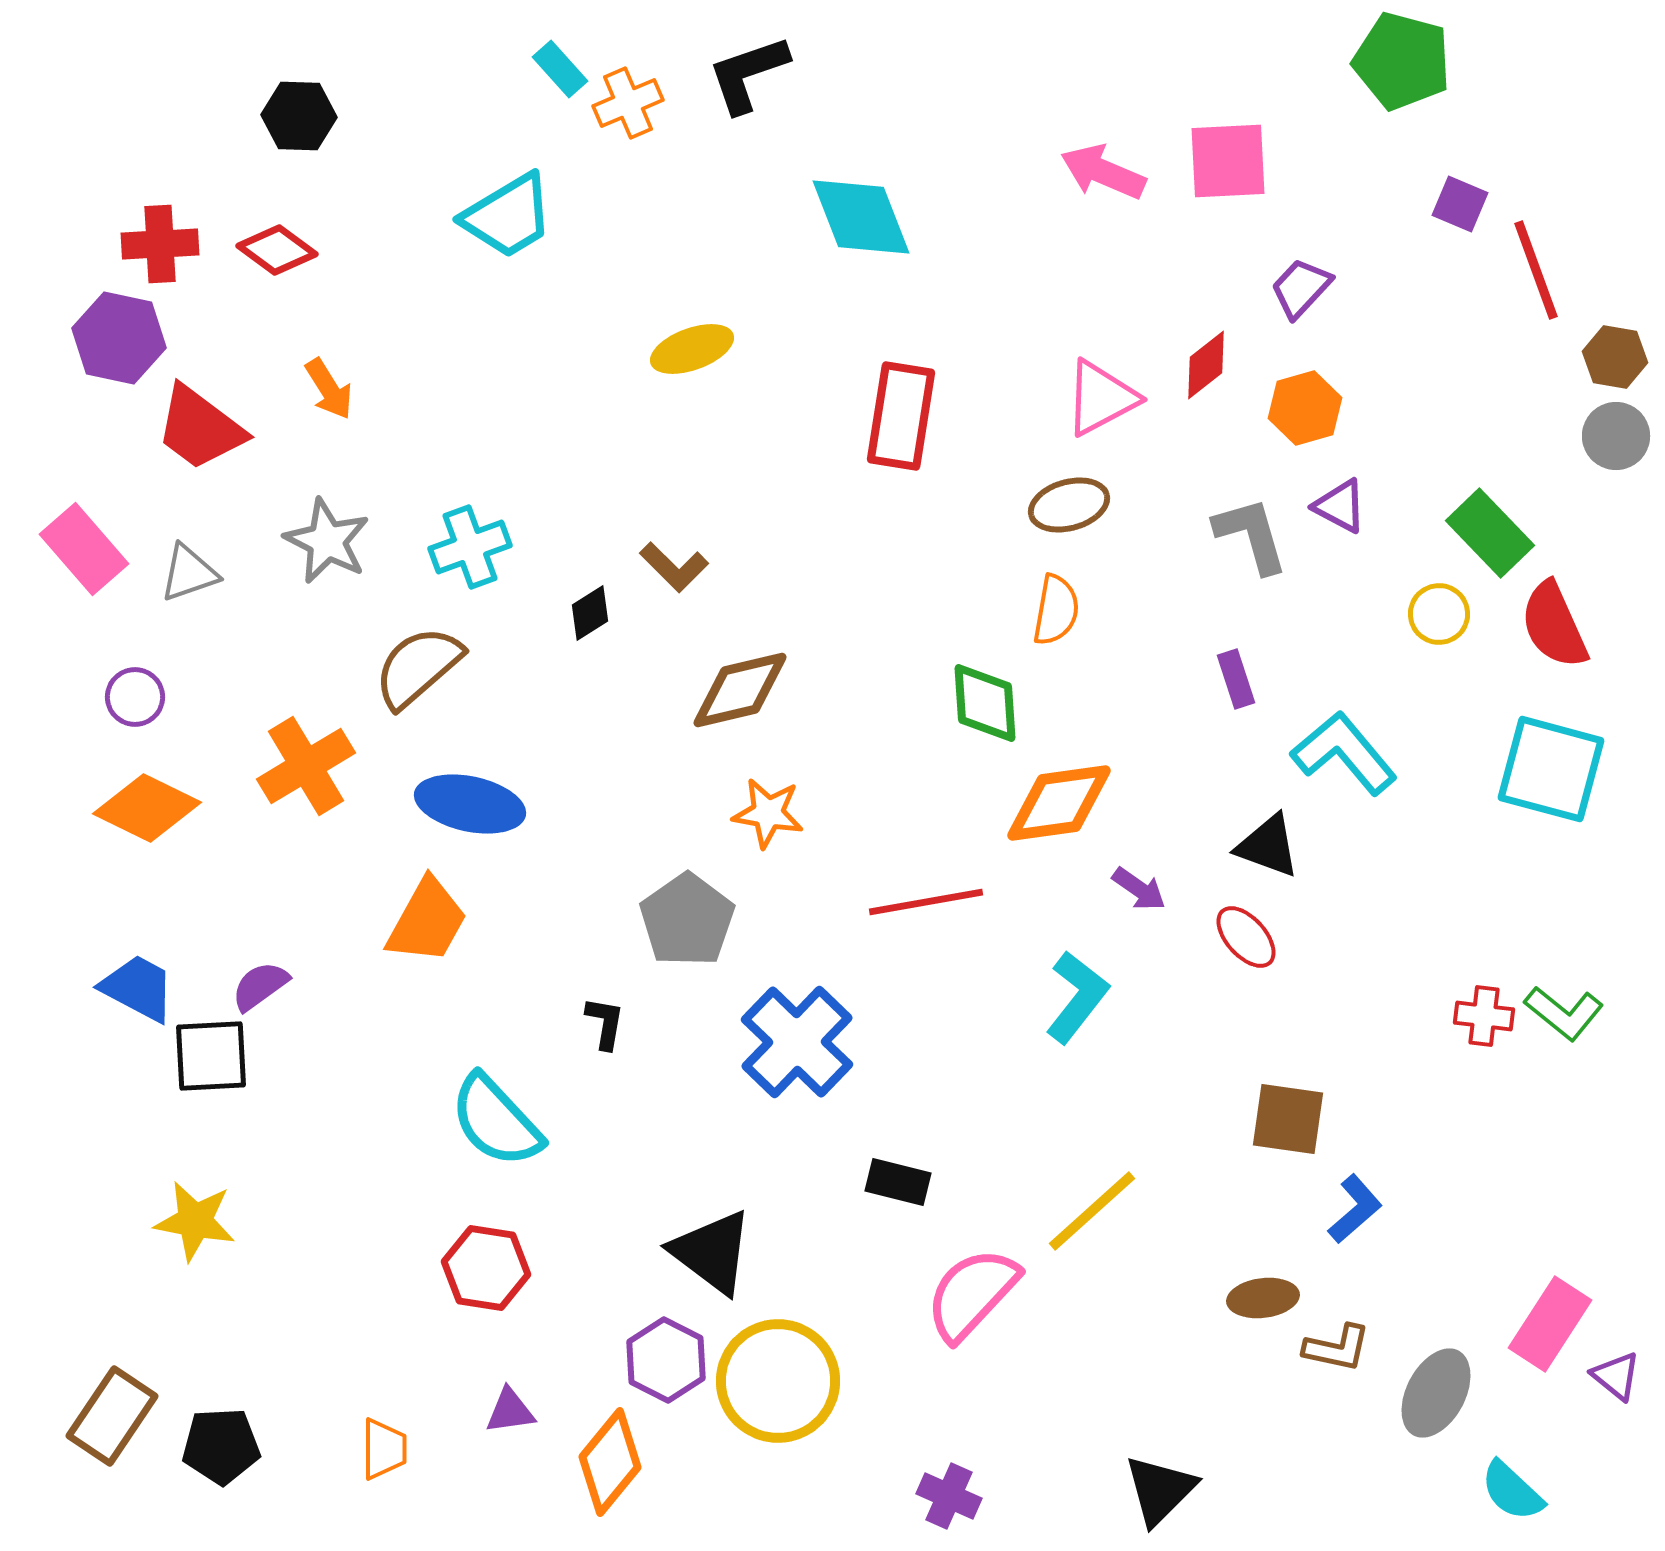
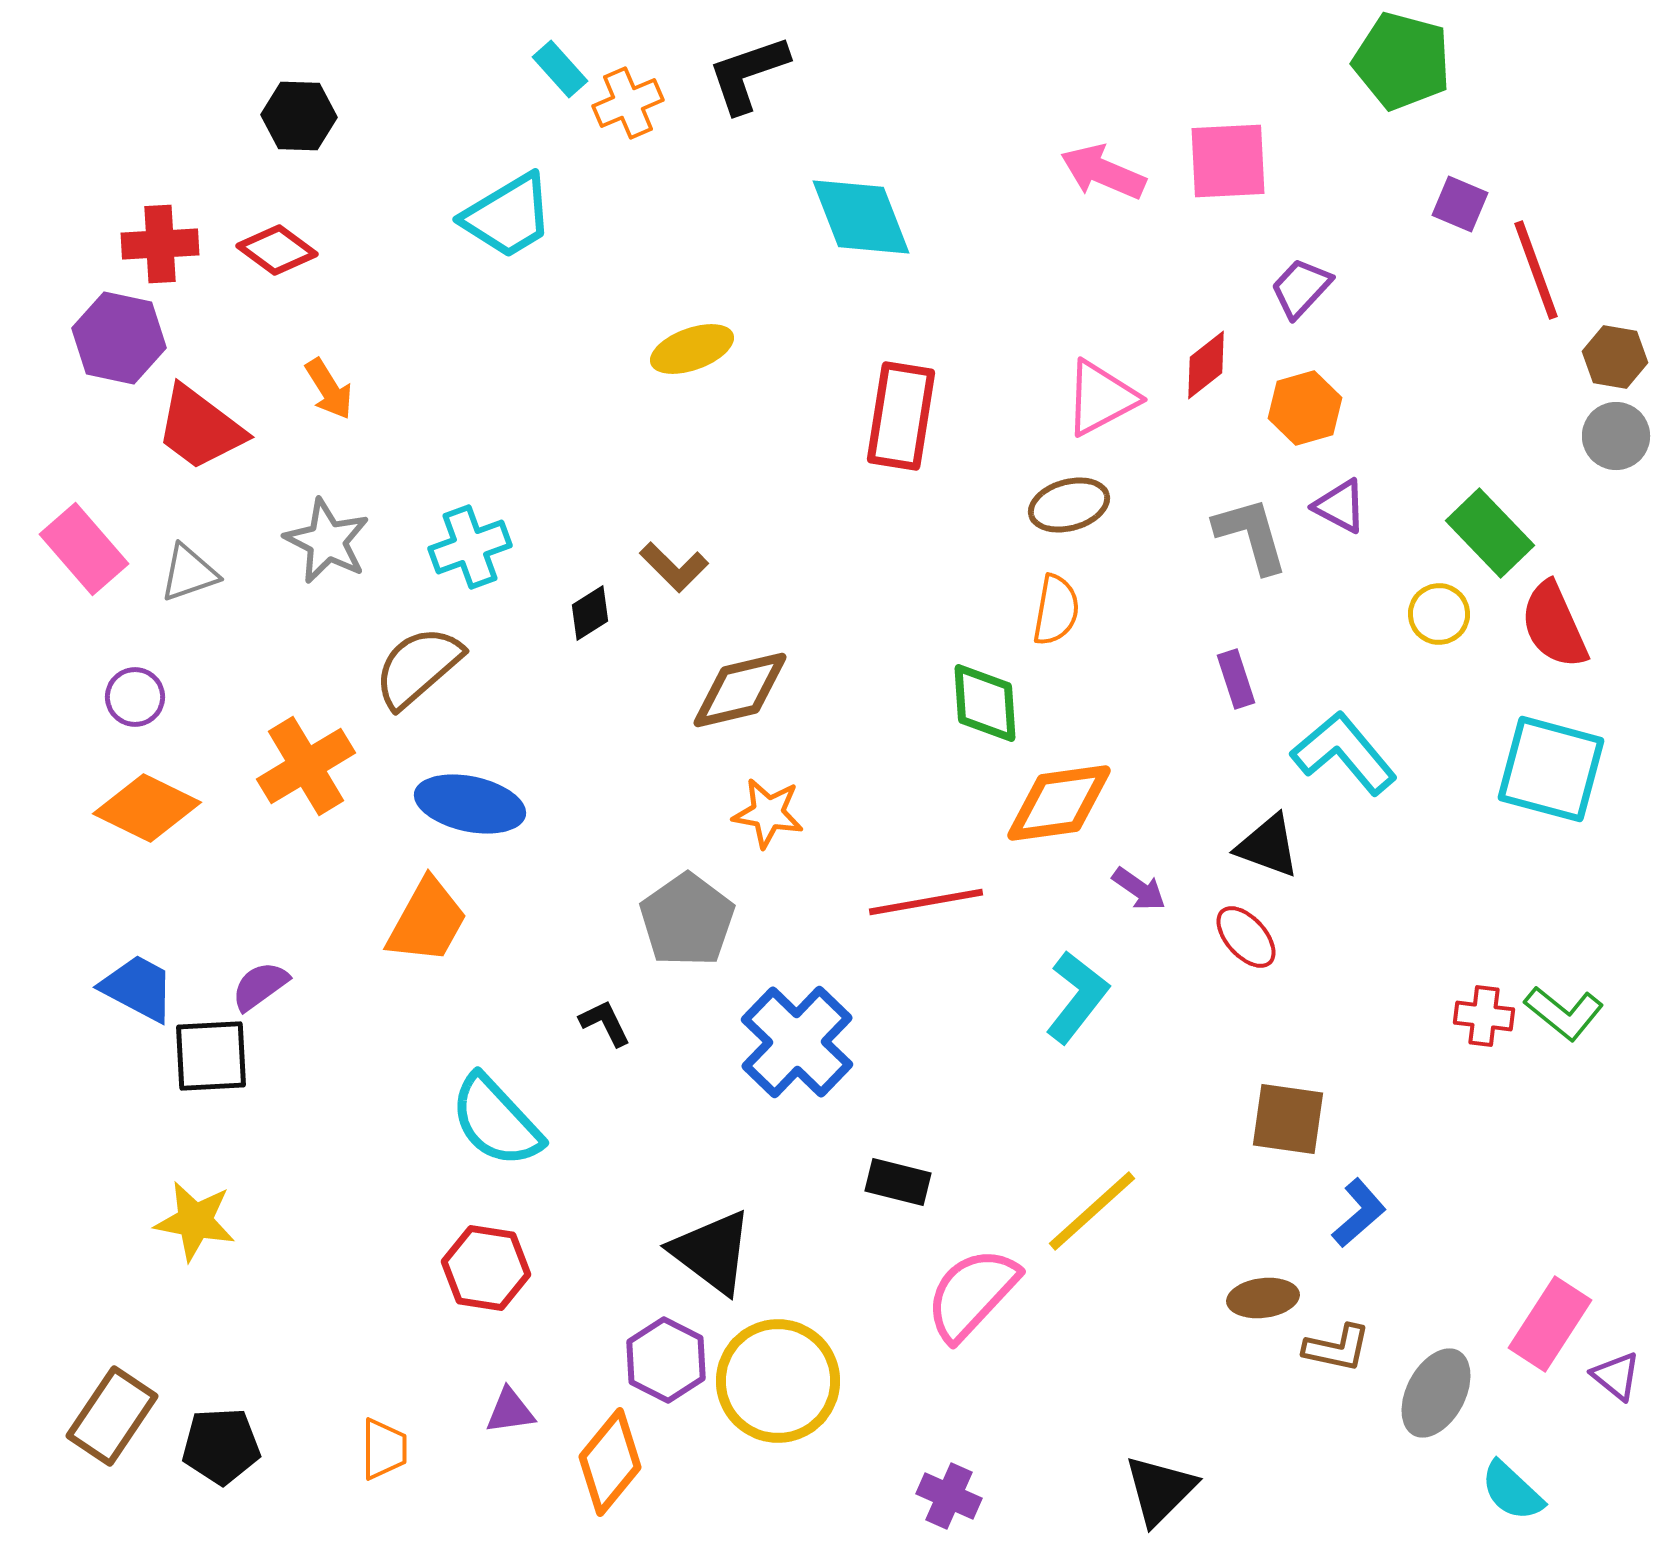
black L-shape at (605, 1023): rotated 36 degrees counterclockwise
blue L-shape at (1355, 1209): moved 4 px right, 4 px down
